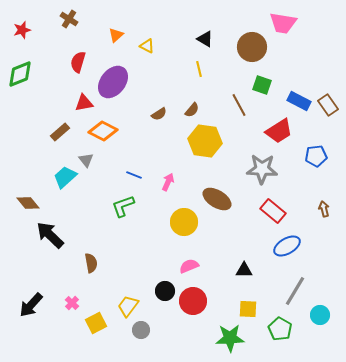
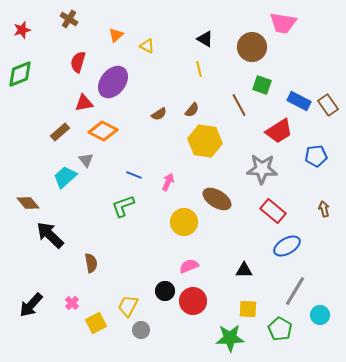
yellow trapezoid at (128, 306): rotated 10 degrees counterclockwise
